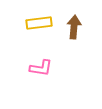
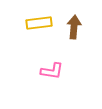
pink L-shape: moved 11 px right, 3 px down
